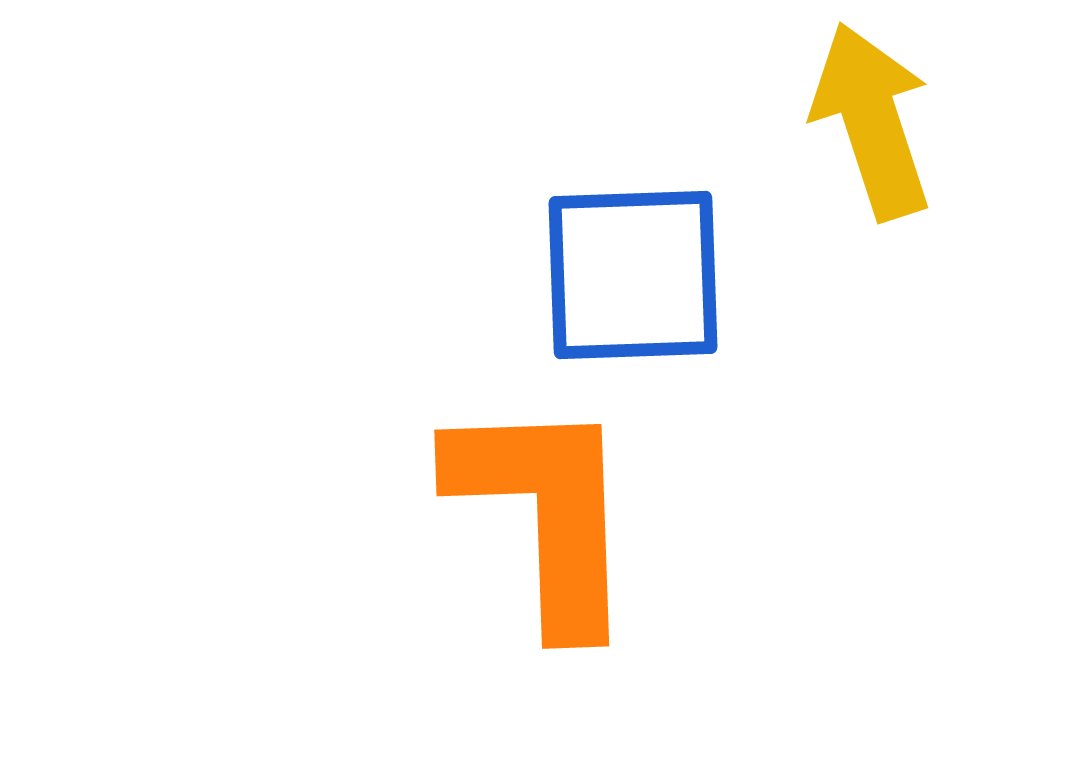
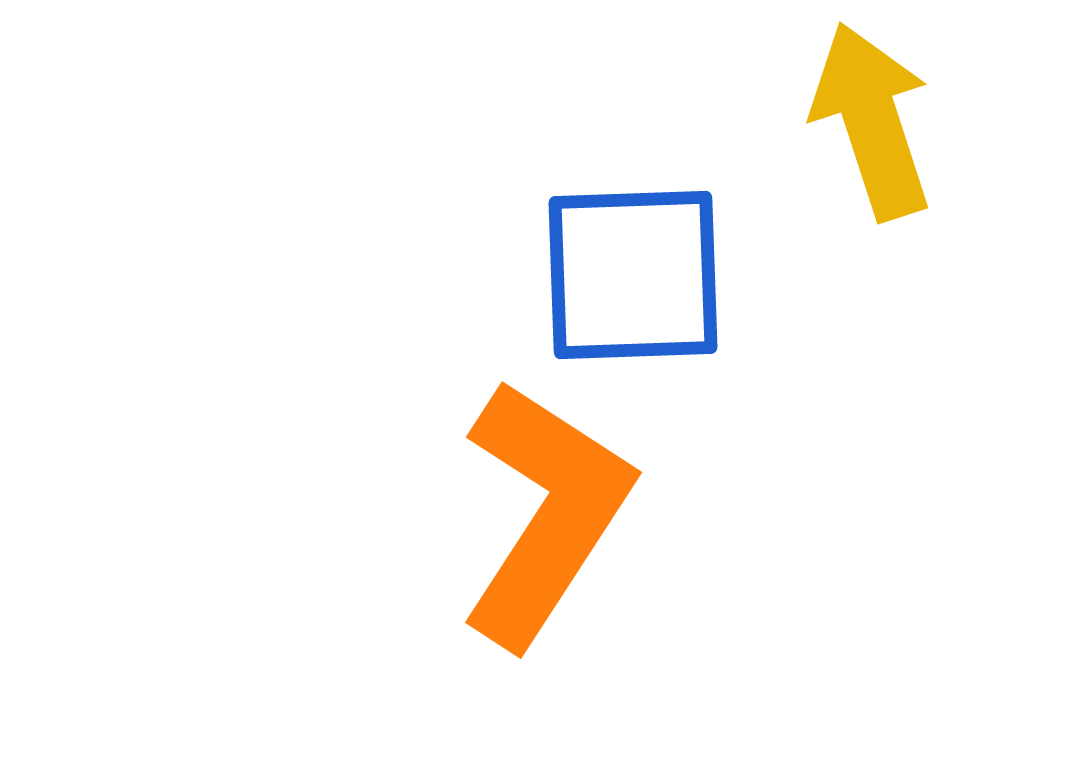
orange L-shape: rotated 35 degrees clockwise
